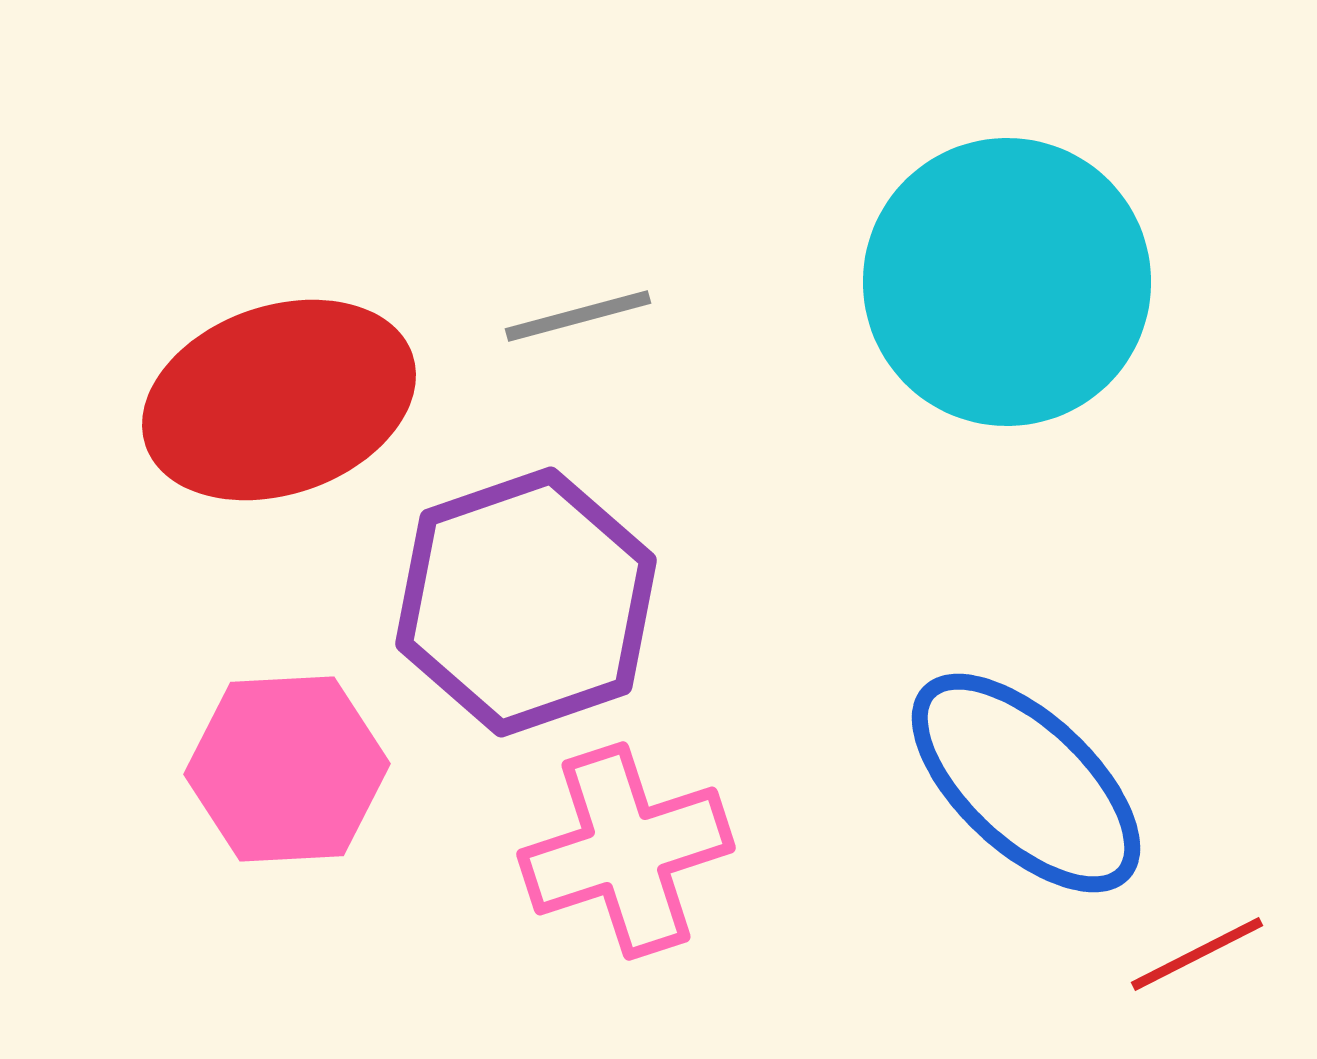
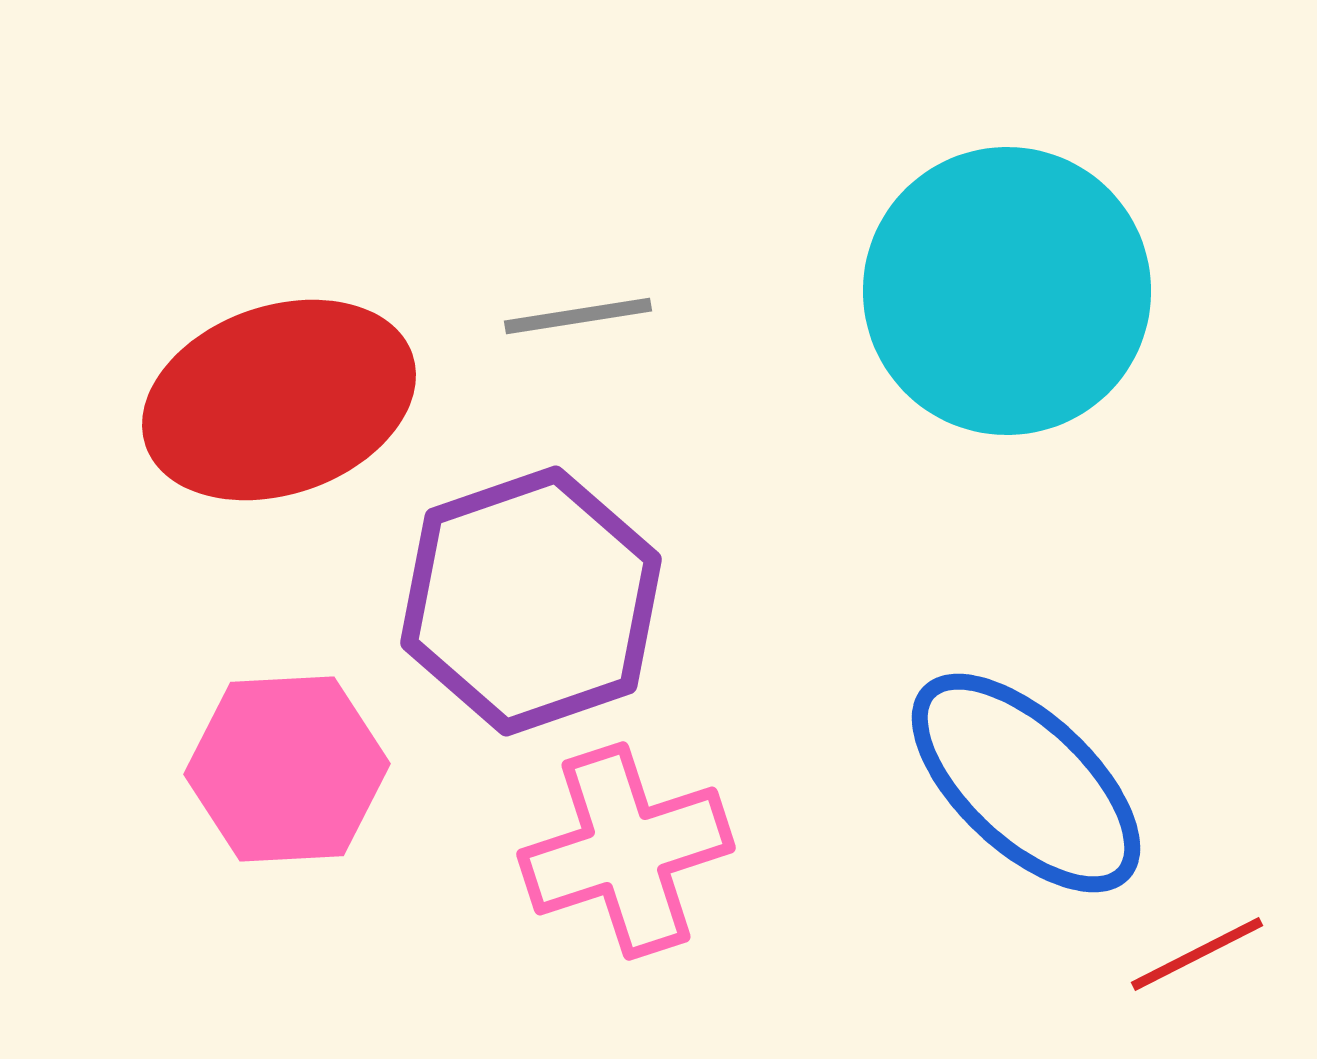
cyan circle: moved 9 px down
gray line: rotated 6 degrees clockwise
purple hexagon: moved 5 px right, 1 px up
